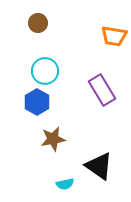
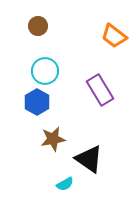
brown circle: moved 3 px down
orange trapezoid: rotated 28 degrees clockwise
purple rectangle: moved 2 px left
black triangle: moved 10 px left, 7 px up
cyan semicircle: rotated 18 degrees counterclockwise
